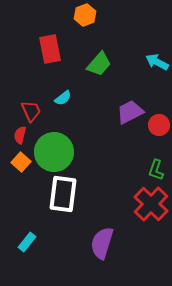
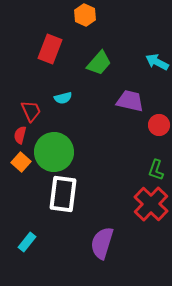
orange hexagon: rotated 15 degrees counterclockwise
red rectangle: rotated 32 degrees clockwise
green trapezoid: moved 1 px up
cyan semicircle: rotated 24 degrees clockwise
purple trapezoid: moved 11 px up; rotated 40 degrees clockwise
